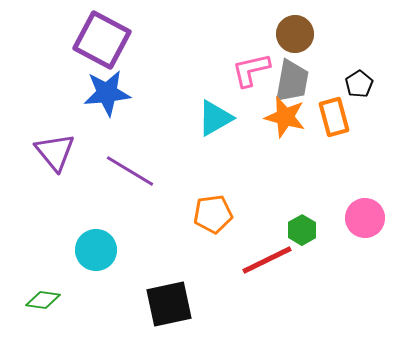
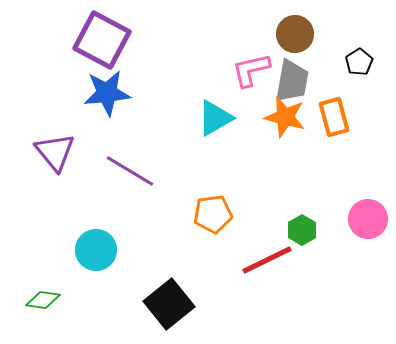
black pentagon: moved 22 px up
pink circle: moved 3 px right, 1 px down
black square: rotated 27 degrees counterclockwise
